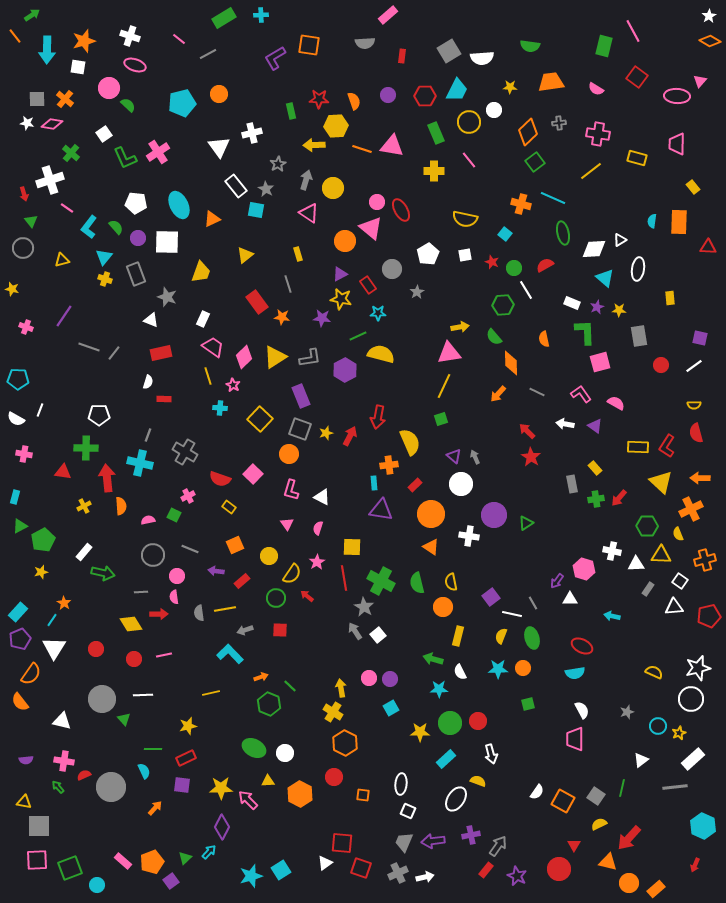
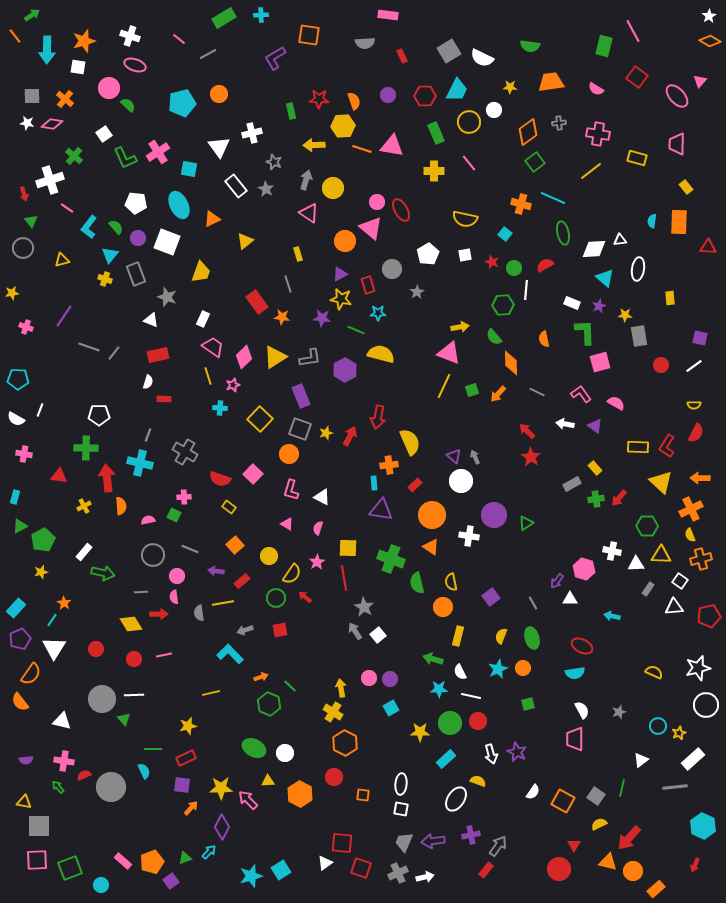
pink rectangle at (388, 15): rotated 48 degrees clockwise
orange square at (309, 45): moved 10 px up
red rectangle at (402, 56): rotated 32 degrees counterclockwise
white semicircle at (482, 58): rotated 30 degrees clockwise
pink ellipse at (677, 96): rotated 45 degrees clockwise
gray square at (37, 99): moved 5 px left, 3 px up
yellow hexagon at (336, 126): moved 7 px right
orange diamond at (528, 132): rotated 8 degrees clockwise
green cross at (71, 153): moved 3 px right, 3 px down
pink line at (469, 160): moved 3 px down
gray star at (278, 164): moved 4 px left, 2 px up; rotated 21 degrees counterclockwise
yellow rectangle at (693, 187): moved 7 px left
cyan square at (256, 210): moved 67 px left, 41 px up
white triangle at (620, 240): rotated 24 degrees clockwise
white square at (167, 242): rotated 20 degrees clockwise
yellow triangle at (245, 255): moved 14 px up
cyan triangle at (104, 257): moved 6 px right, 2 px up
red rectangle at (368, 285): rotated 18 degrees clockwise
yellow star at (12, 289): moved 4 px down; rotated 24 degrees counterclockwise
white line at (526, 290): rotated 36 degrees clockwise
purple star at (597, 307): moved 2 px right, 1 px up
yellow star at (619, 310): moved 6 px right, 5 px down
green line at (358, 336): moved 2 px left, 6 px up; rotated 48 degrees clockwise
red rectangle at (161, 353): moved 3 px left, 2 px down
pink triangle at (449, 353): rotated 30 degrees clockwise
pink star at (233, 385): rotated 24 degrees clockwise
green square at (441, 419): moved 31 px right, 29 px up
red semicircle at (696, 433): rotated 138 degrees counterclockwise
red triangle at (63, 472): moved 4 px left, 4 px down
white circle at (461, 484): moved 3 px up
gray rectangle at (572, 484): rotated 72 degrees clockwise
pink cross at (188, 496): moved 4 px left, 1 px down; rotated 24 degrees clockwise
orange circle at (431, 514): moved 1 px right, 1 px down
pink triangle at (287, 524): rotated 24 degrees counterclockwise
yellow semicircle at (678, 534): moved 12 px right, 1 px down
orange square at (235, 545): rotated 18 degrees counterclockwise
yellow square at (352, 547): moved 4 px left, 1 px down
orange cross at (705, 560): moved 4 px left, 1 px up
green cross at (381, 581): moved 10 px right, 22 px up; rotated 8 degrees counterclockwise
red arrow at (307, 596): moved 2 px left, 1 px down
yellow line at (225, 609): moved 2 px left, 6 px up
cyan rectangle at (18, 612): moved 2 px left, 4 px up
white line at (512, 614): moved 41 px left, 82 px down
red square at (280, 630): rotated 14 degrees counterclockwise
cyan star at (498, 669): rotated 24 degrees counterclockwise
white line at (143, 695): moved 9 px left
white circle at (691, 699): moved 15 px right, 6 px down
gray star at (627, 712): moved 8 px left
white semicircle at (537, 792): moved 4 px left
orange arrow at (155, 808): moved 36 px right
white square at (408, 811): moved 7 px left, 2 px up; rotated 14 degrees counterclockwise
green triangle at (185, 858): rotated 24 degrees clockwise
purple star at (517, 876): moved 124 px up
orange circle at (629, 883): moved 4 px right, 12 px up
cyan circle at (97, 885): moved 4 px right
